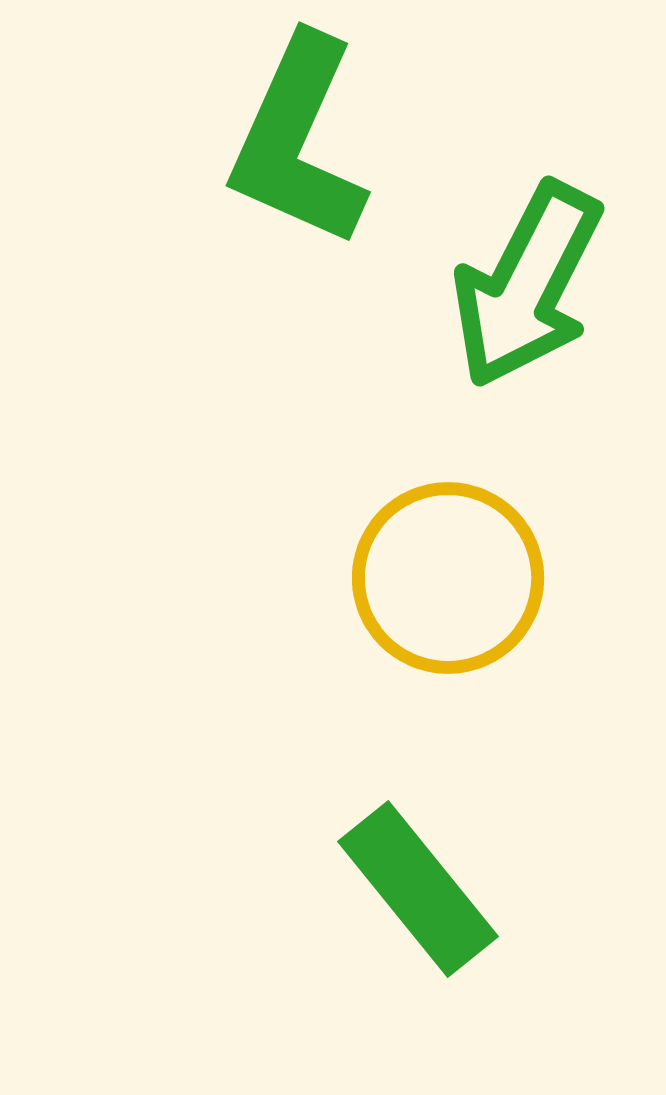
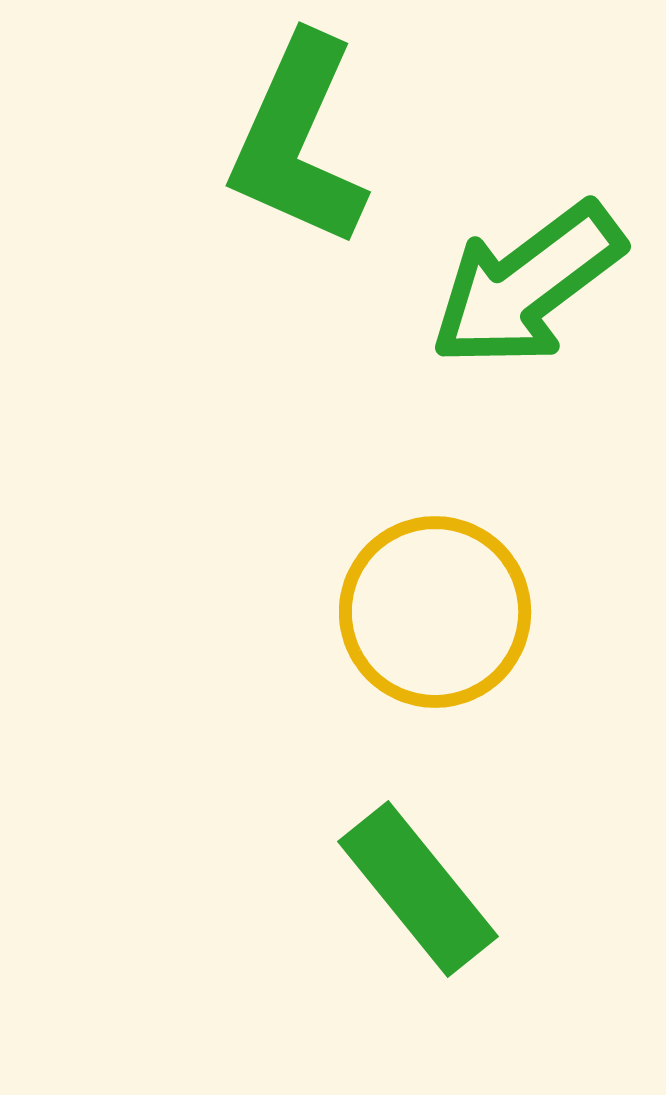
green arrow: rotated 26 degrees clockwise
yellow circle: moved 13 px left, 34 px down
